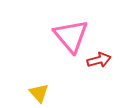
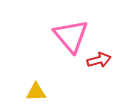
yellow triangle: moved 3 px left, 1 px up; rotated 50 degrees counterclockwise
